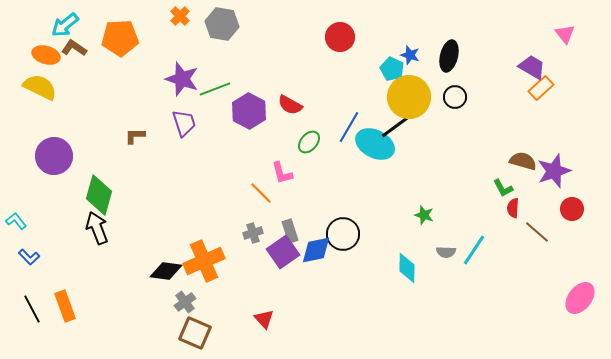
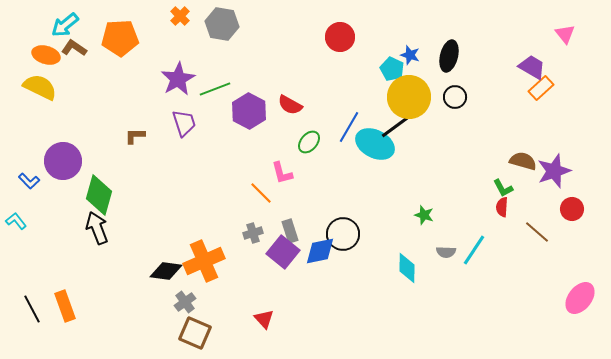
purple star at (182, 79): moved 4 px left; rotated 24 degrees clockwise
purple circle at (54, 156): moved 9 px right, 5 px down
red semicircle at (513, 208): moved 11 px left, 1 px up
blue diamond at (316, 250): moved 4 px right, 1 px down
purple square at (283, 252): rotated 16 degrees counterclockwise
blue L-shape at (29, 257): moved 76 px up
